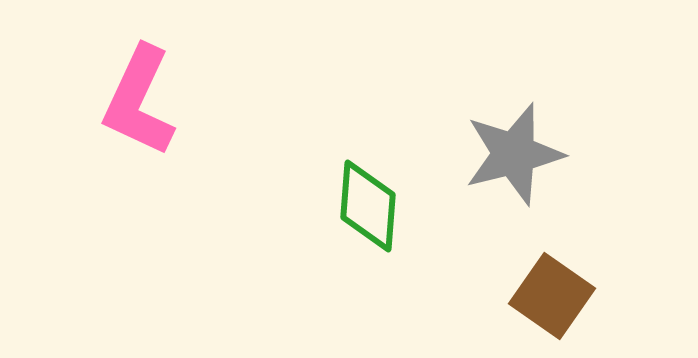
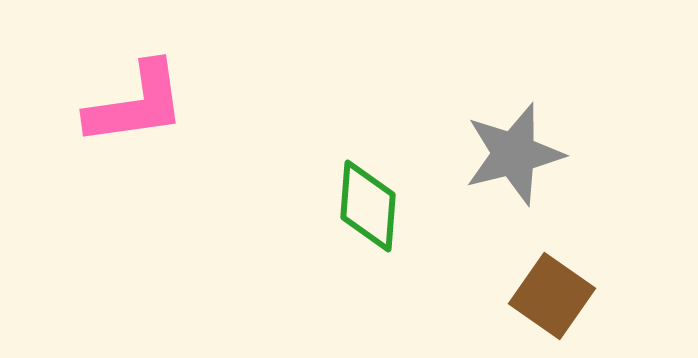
pink L-shape: moved 3 px left, 3 px down; rotated 123 degrees counterclockwise
